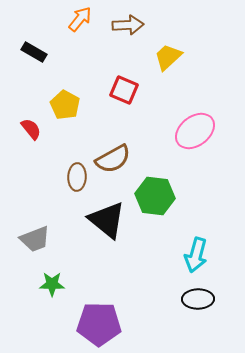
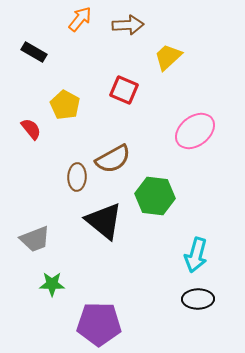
black triangle: moved 3 px left, 1 px down
